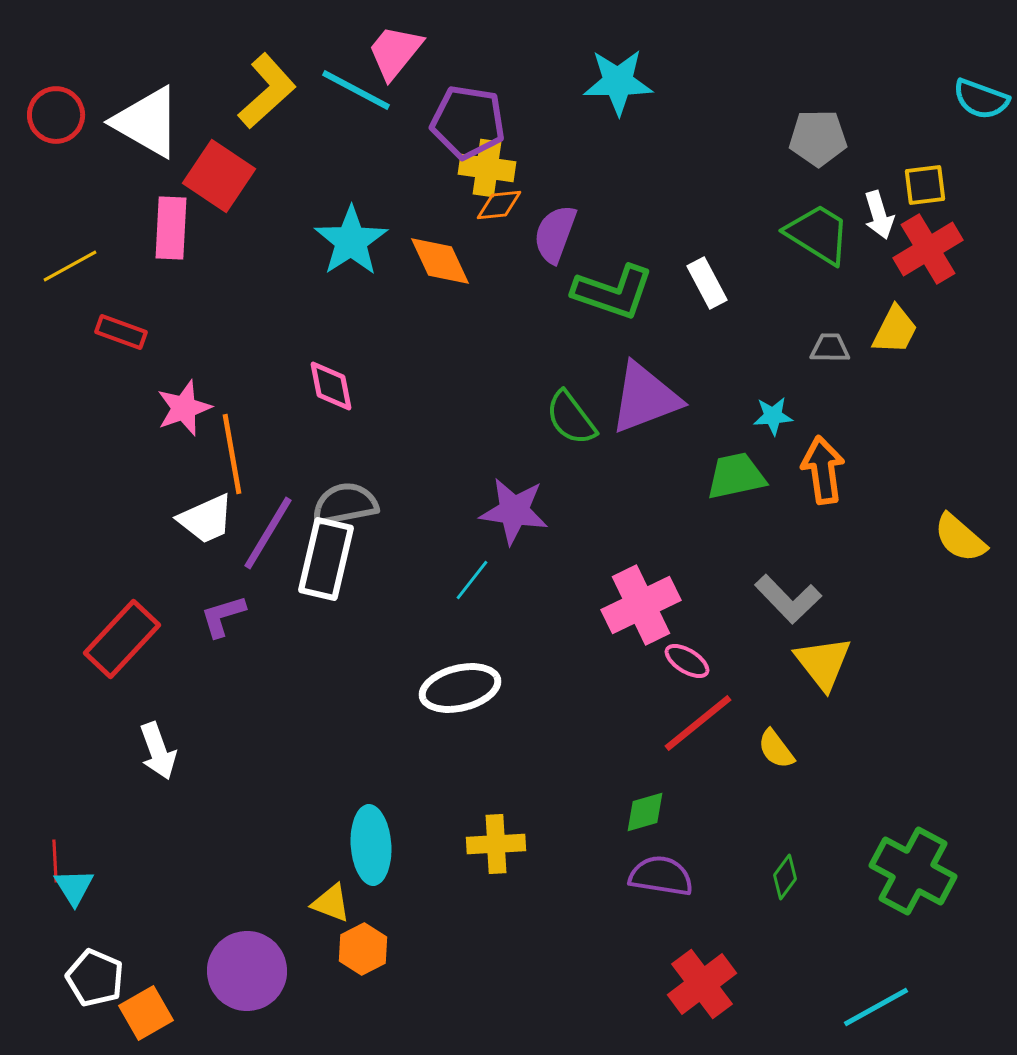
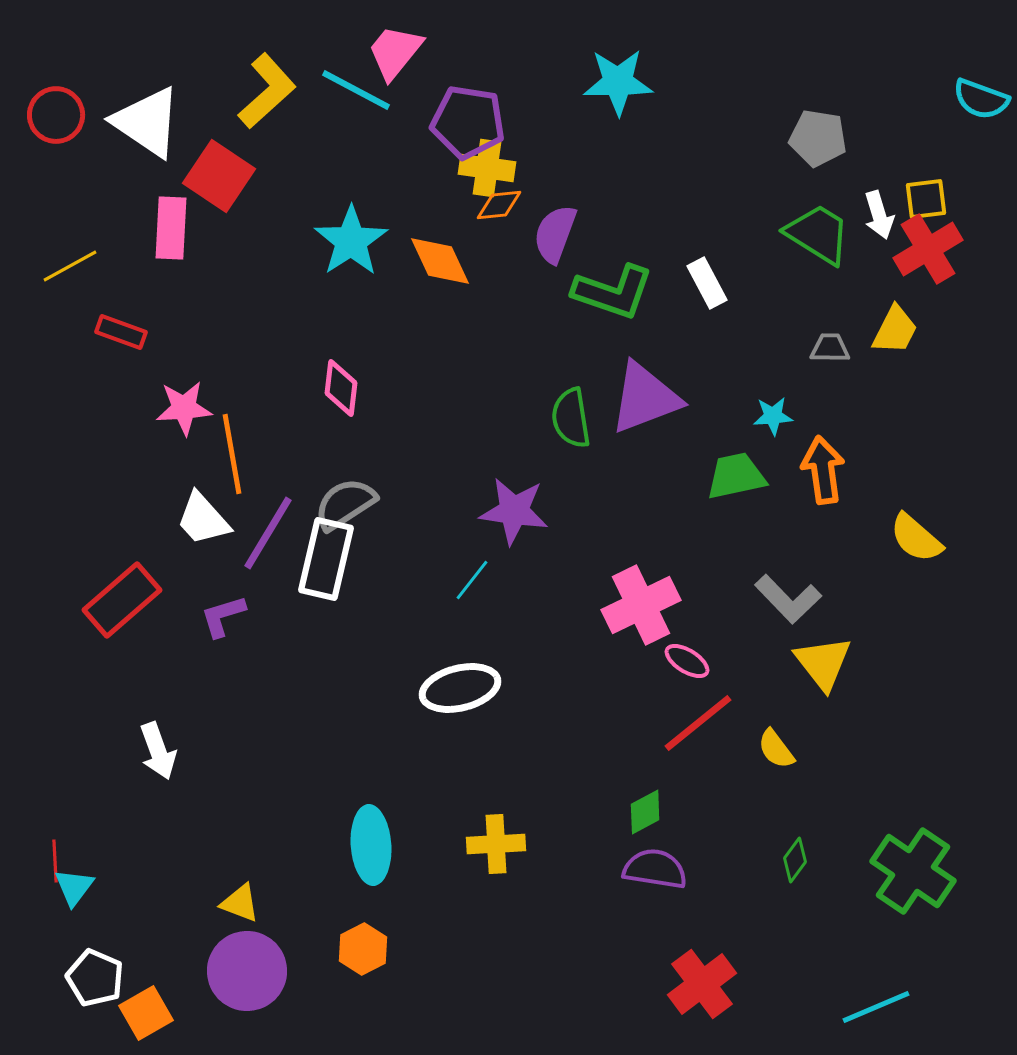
white triangle at (147, 122): rotated 4 degrees clockwise
gray pentagon at (818, 138): rotated 10 degrees clockwise
yellow square at (925, 185): moved 1 px right, 14 px down
pink diamond at (331, 386): moved 10 px right, 2 px down; rotated 18 degrees clockwise
pink star at (184, 408): rotated 16 degrees clockwise
green semicircle at (571, 418): rotated 28 degrees clockwise
gray semicircle at (345, 504): rotated 22 degrees counterclockwise
white trapezoid at (206, 519): moved 3 px left; rotated 72 degrees clockwise
yellow semicircle at (960, 538): moved 44 px left
red rectangle at (122, 639): moved 39 px up; rotated 6 degrees clockwise
green diamond at (645, 812): rotated 12 degrees counterclockwise
green cross at (913, 871): rotated 6 degrees clockwise
purple semicircle at (661, 876): moved 6 px left, 7 px up
green diamond at (785, 877): moved 10 px right, 17 px up
cyan triangle at (74, 887): rotated 9 degrees clockwise
yellow triangle at (331, 903): moved 91 px left
cyan line at (876, 1007): rotated 6 degrees clockwise
